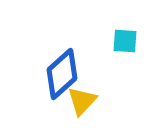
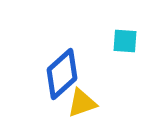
yellow triangle: moved 2 px down; rotated 28 degrees clockwise
